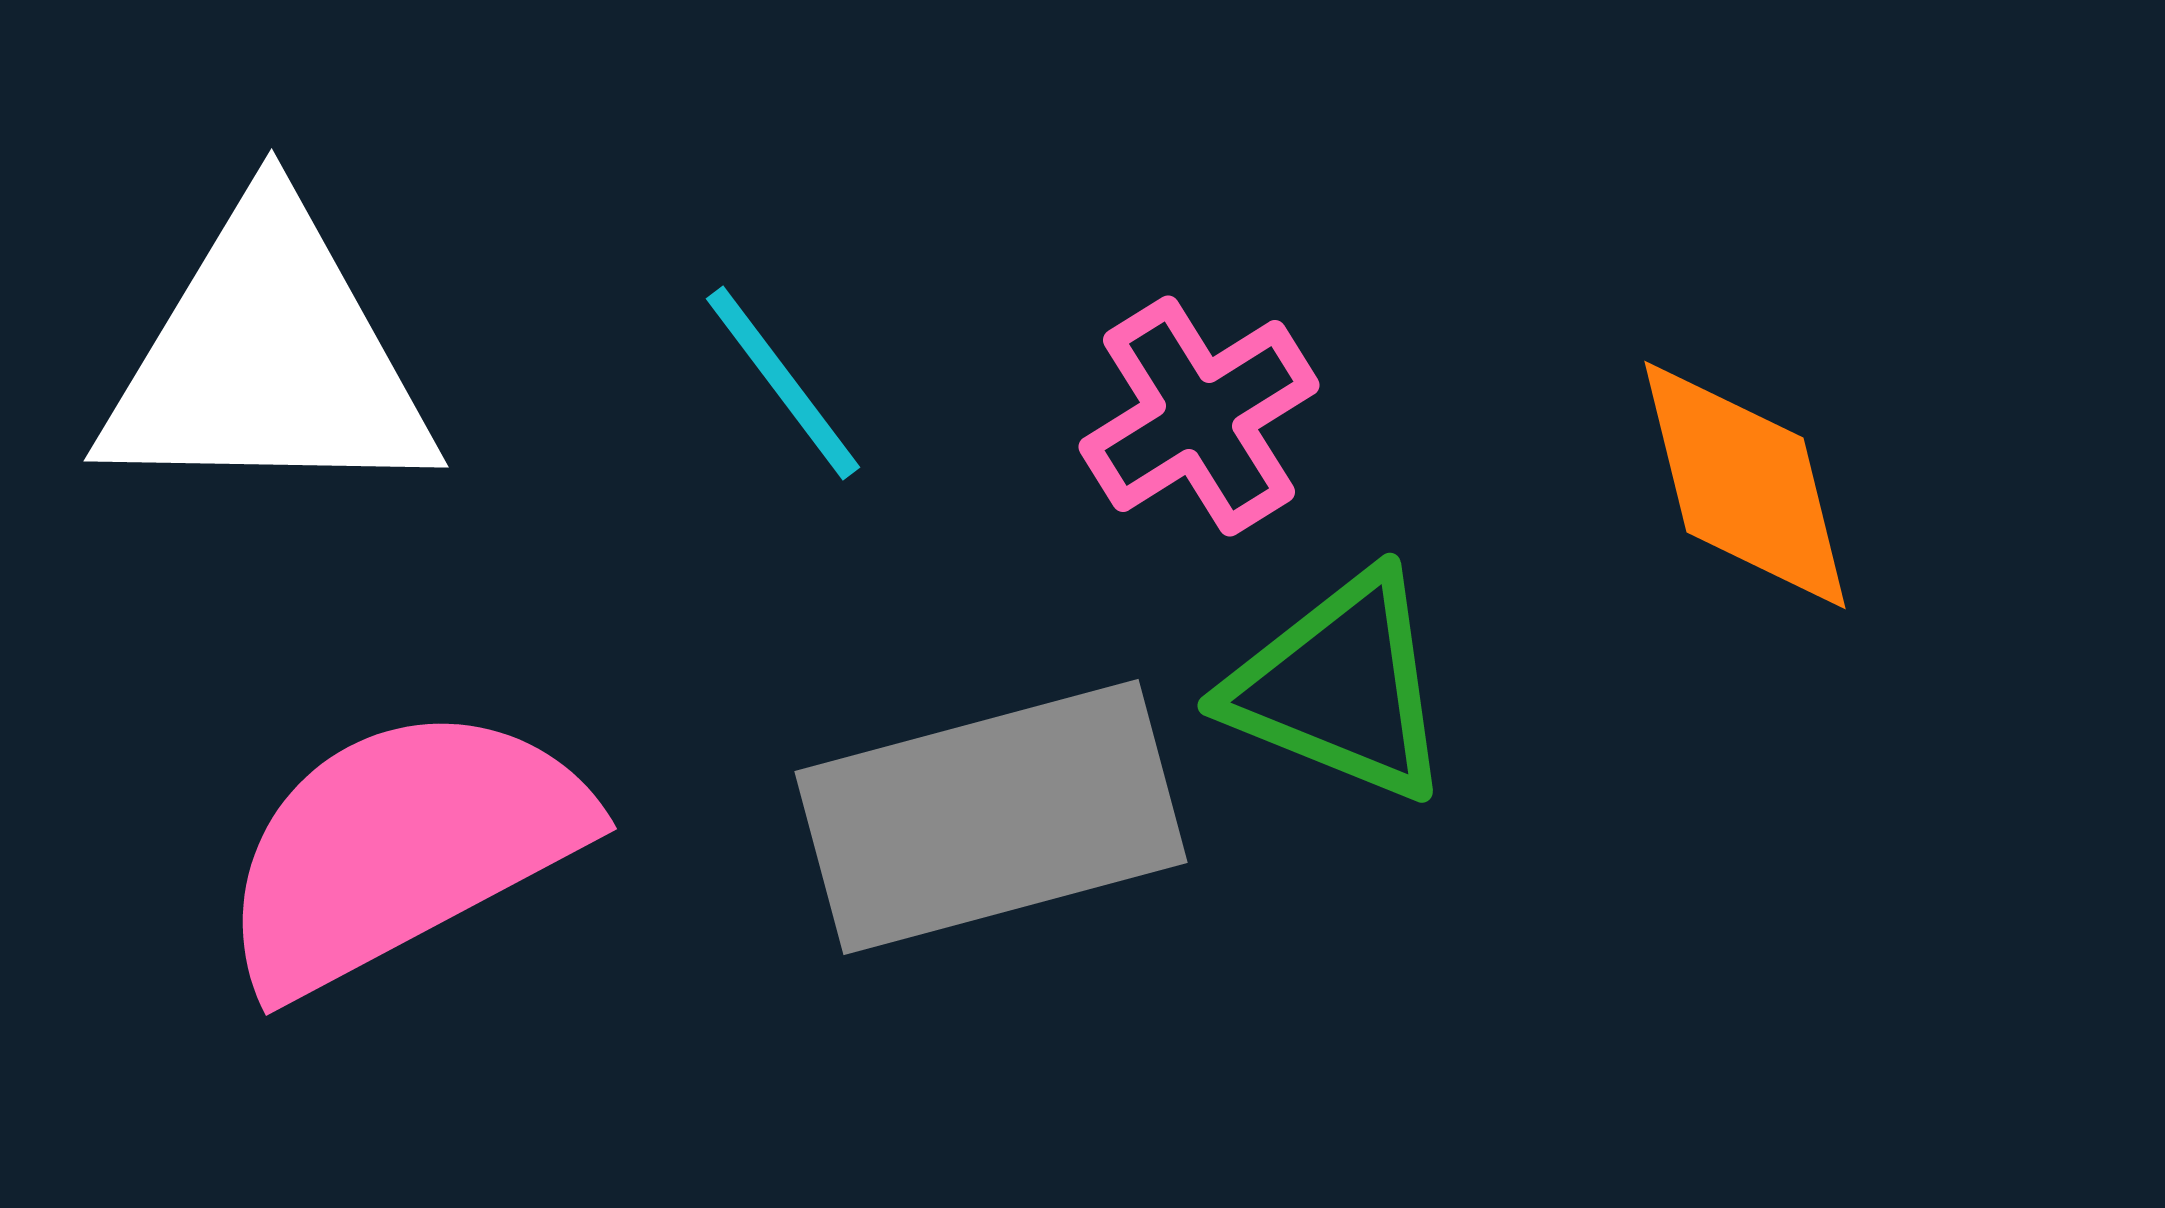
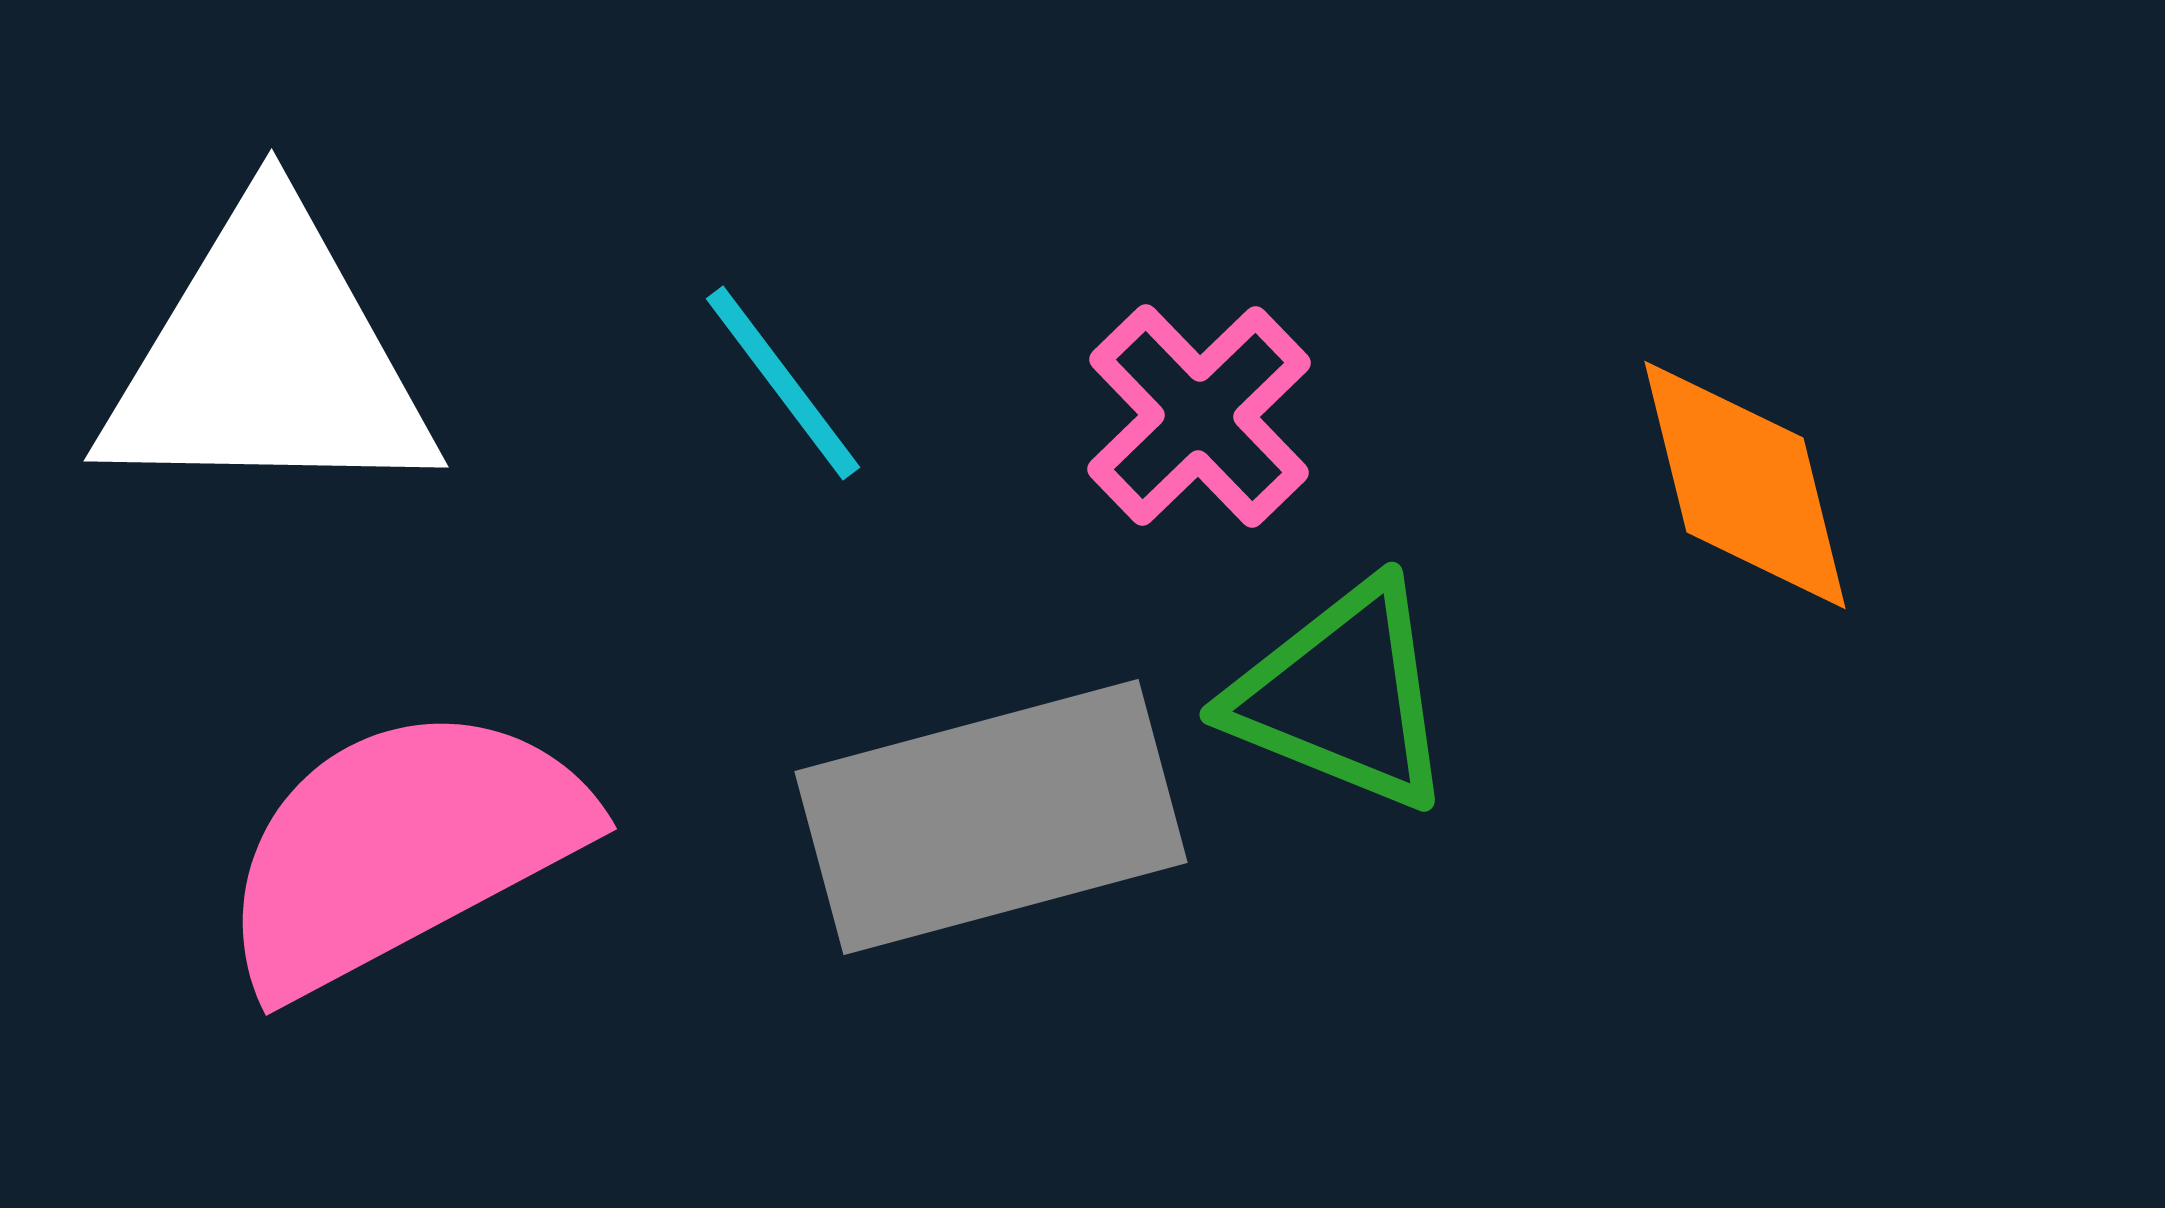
pink cross: rotated 12 degrees counterclockwise
green triangle: moved 2 px right, 9 px down
